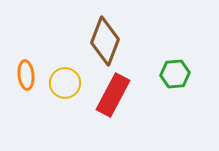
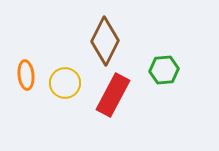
brown diamond: rotated 6 degrees clockwise
green hexagon: moved 11 px left, 4 px up
